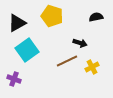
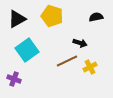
black triangle: moved 4 px up
yellow cross: moved 2 px left
